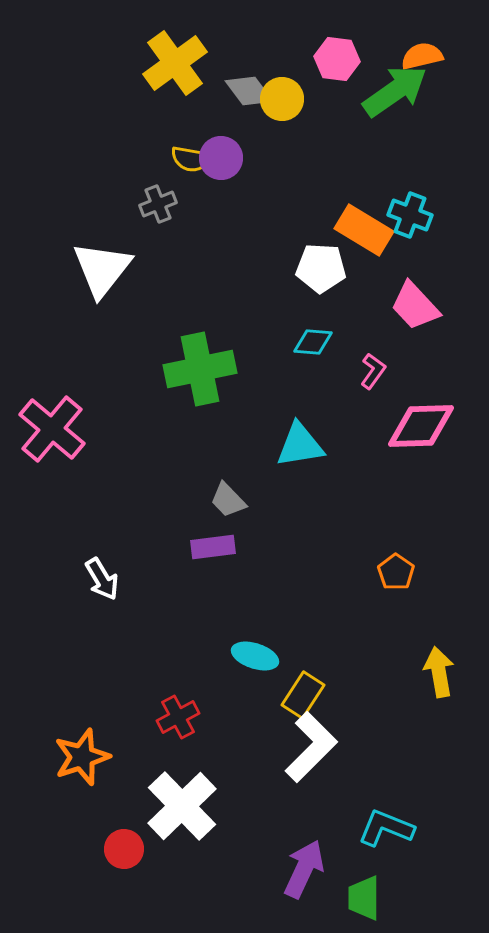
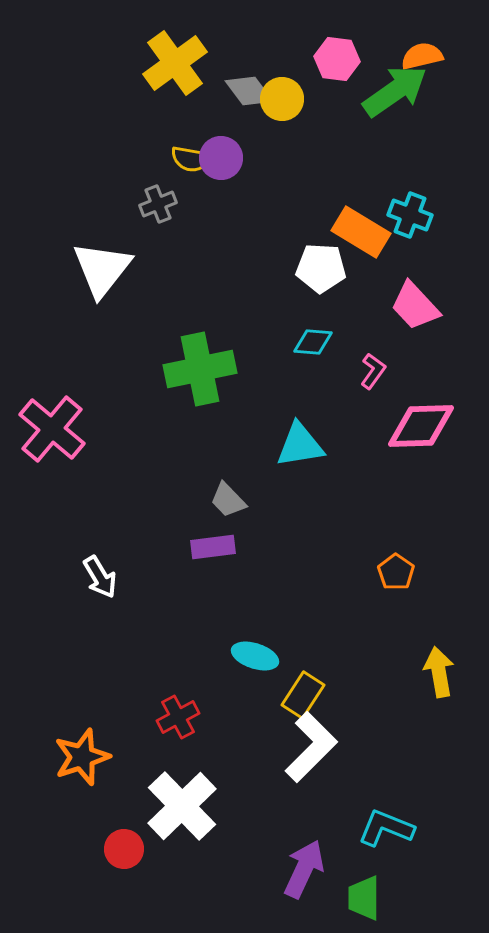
orange rectangle: moved 3 px left, 2 px down
white arrow: moved 2 px left, 2 px up
